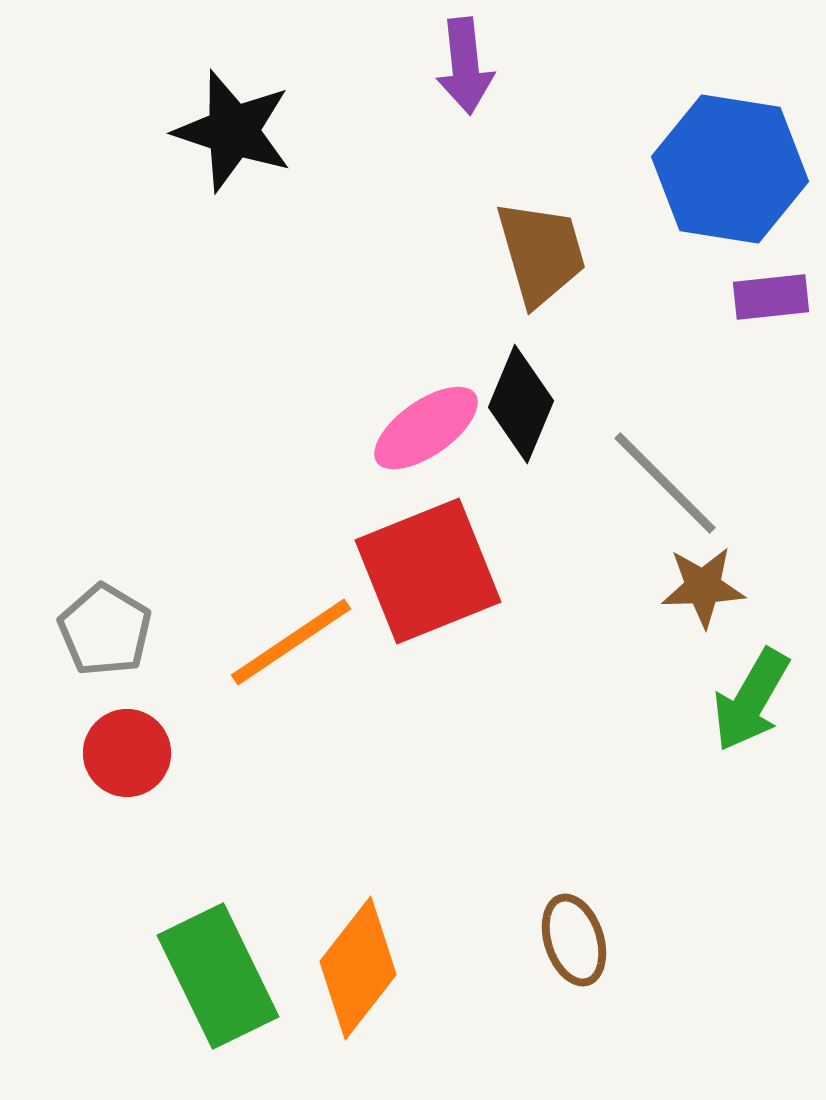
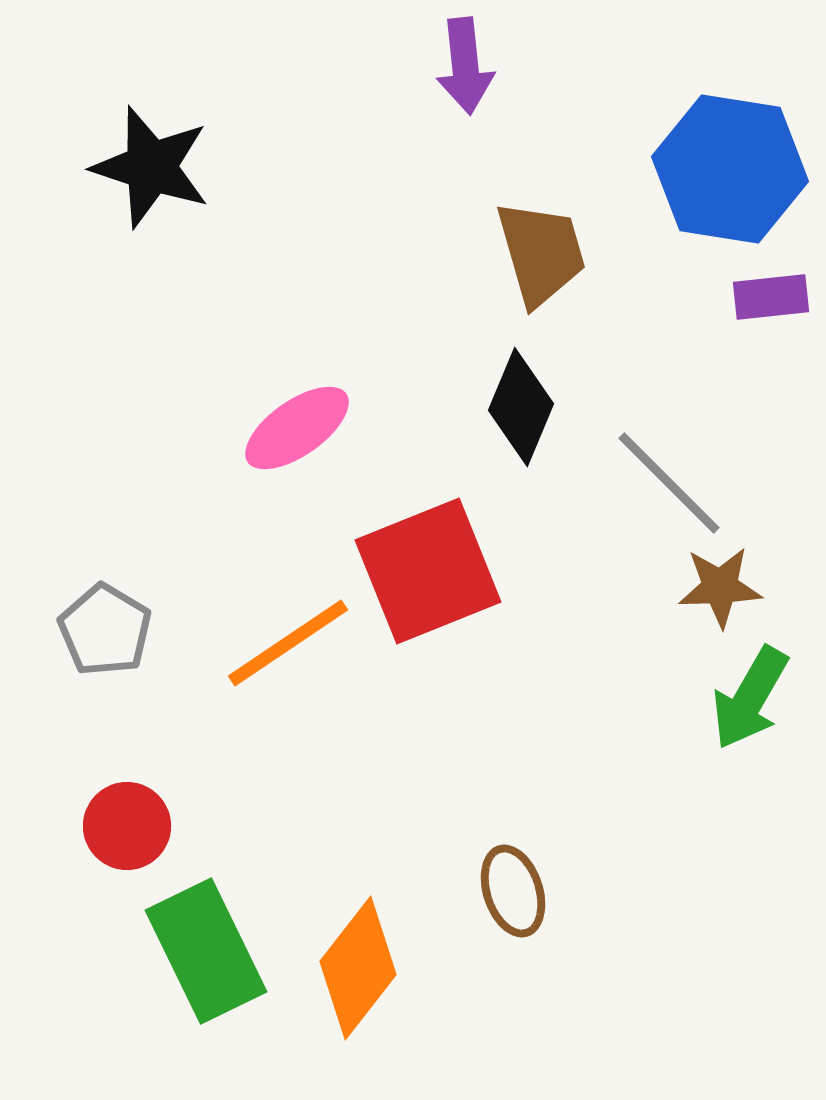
black star: moved 82 px left, 36 px down
black diamond: moved 3 px down
pink ellipse: moved 129 px left
gray line: moved 4 px right
brown star: moved 17 px right
orange line: moved 3 px left, 1 px down
green arrow: moved 1 px left, 2 px up
red circle: moved 73 px down
brown ellipse: moved 61 px left, 49 px up
green rectangle: moved 12 px left, 25 px up
